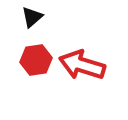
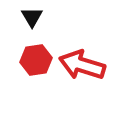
black triangle: rotated 20 degrees counterclockwise
